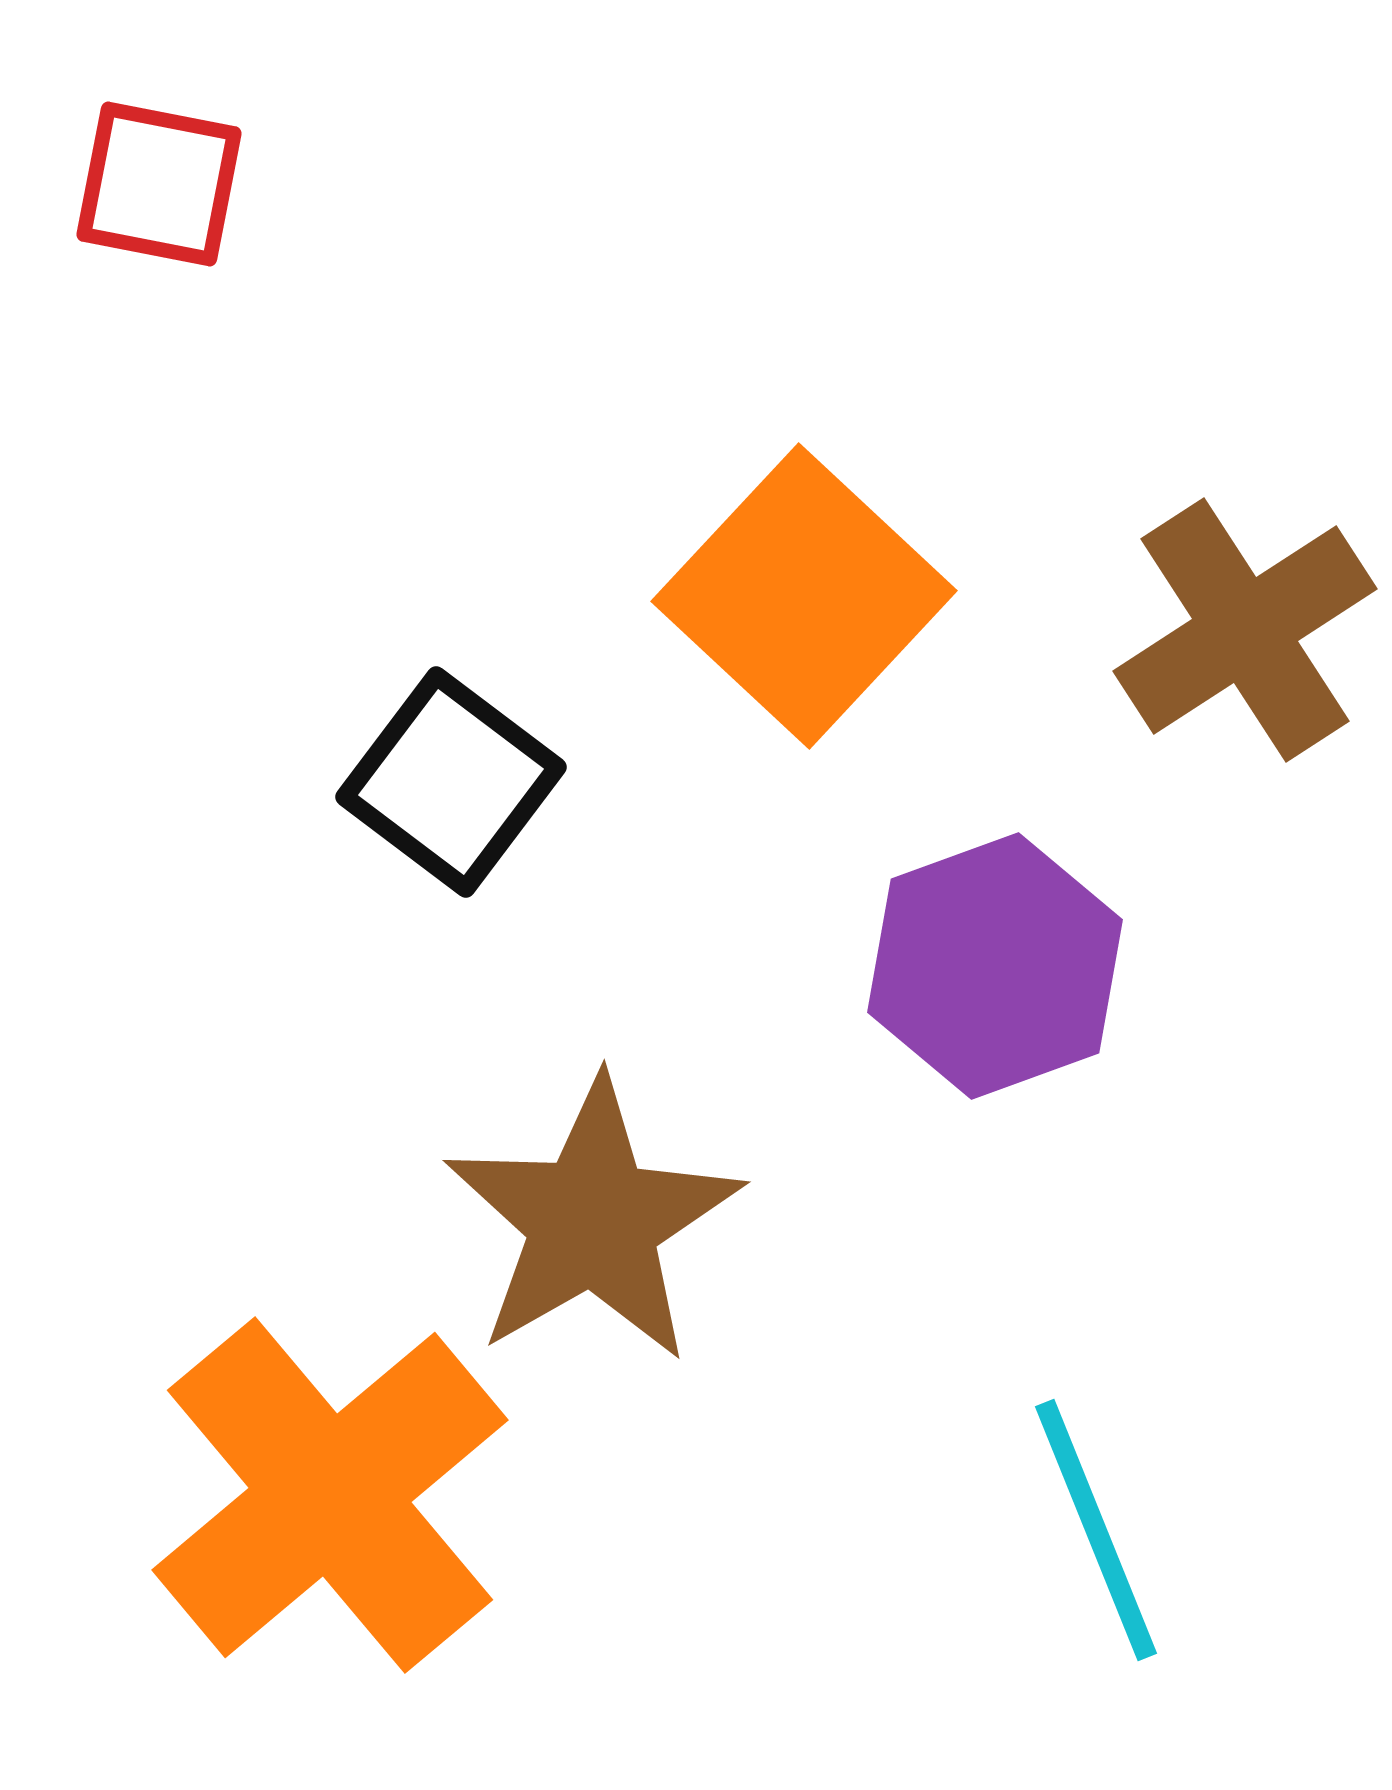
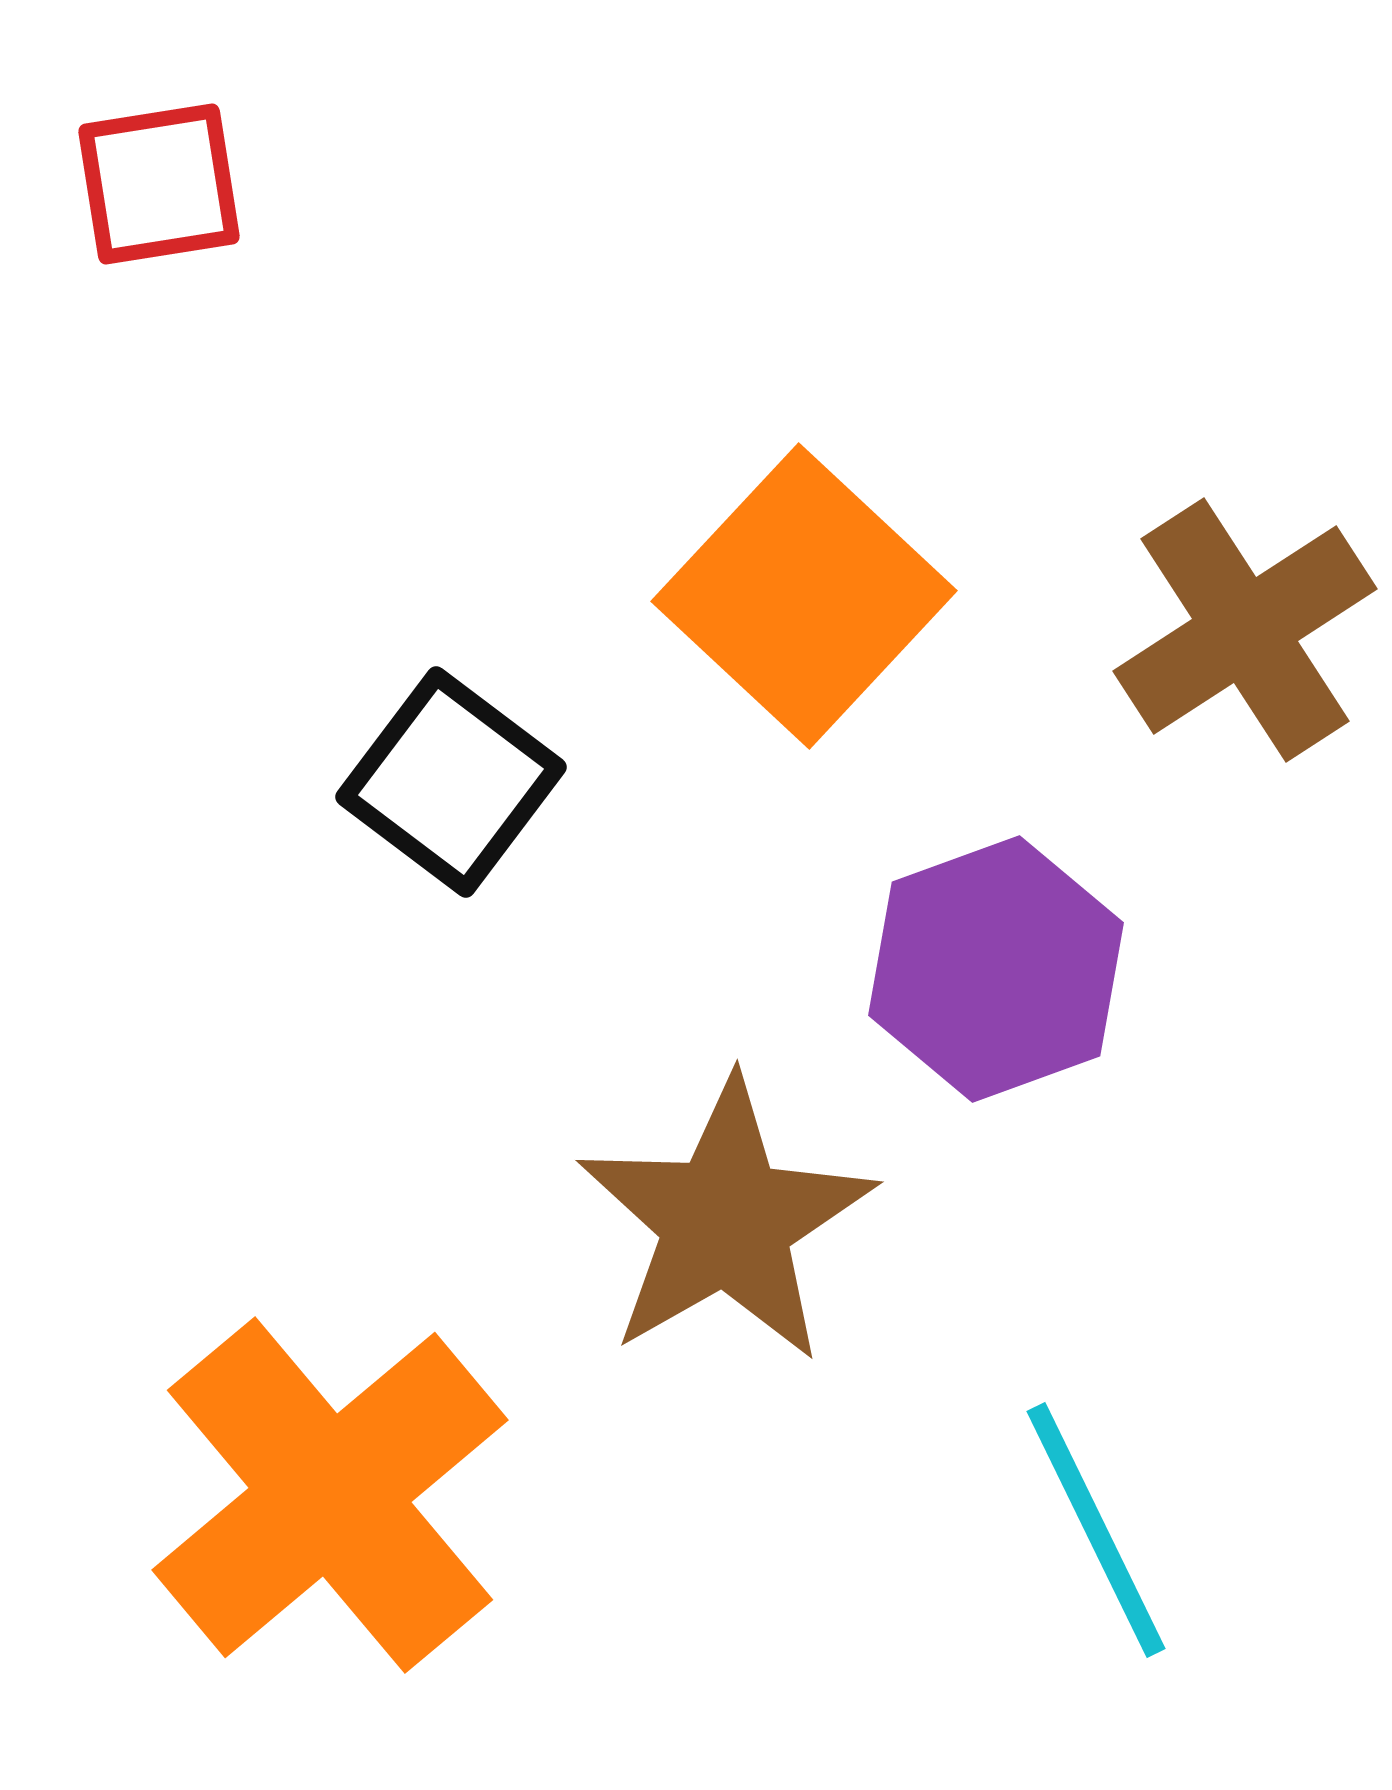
red square: rotated 20 degrees counterclockwise
purple hexagon: moved 1 px right, 3 px down
brown star: moved 133 px right
cyan line: rotated 4 degrees counterclockwise
